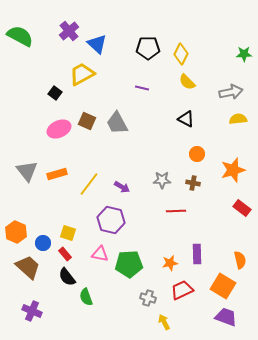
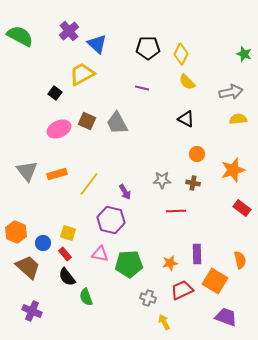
green star at (244, 54): rotated 21 degrees clockwise
purple arrow at (122, 187): moved 3 px right, 5 px down; rotated 28 degrees clockwise
orange square at (223, 286): moved 8 px left, 5 px up
